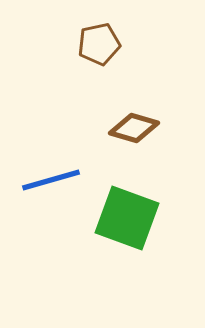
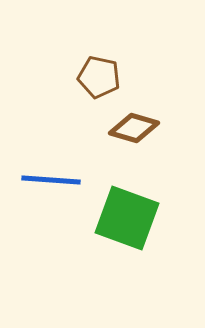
brown pentagon: moved 33 px down; rotated 24 degrees clockwise
blue line: rotated 20 degrees clockwise
